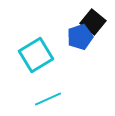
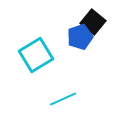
cyan line: moved 15 px right
